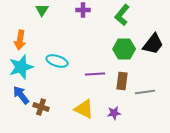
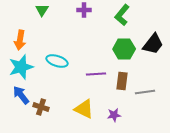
purple cross: moved 1 px right
purple line: moved 1 px right
purple star: moved 2 px down
